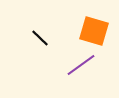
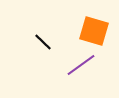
black line: moved 3 px right, 4 px down
